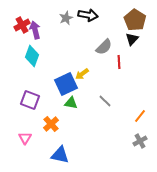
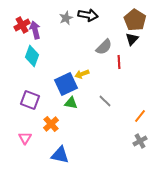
yellow arrow: rotated 16 degrees clockwise
